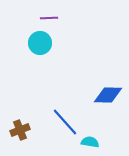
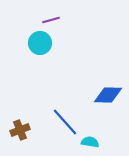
purple line: moved 2 px right, 2 px down; rotated 12 degrees counterclockwise
